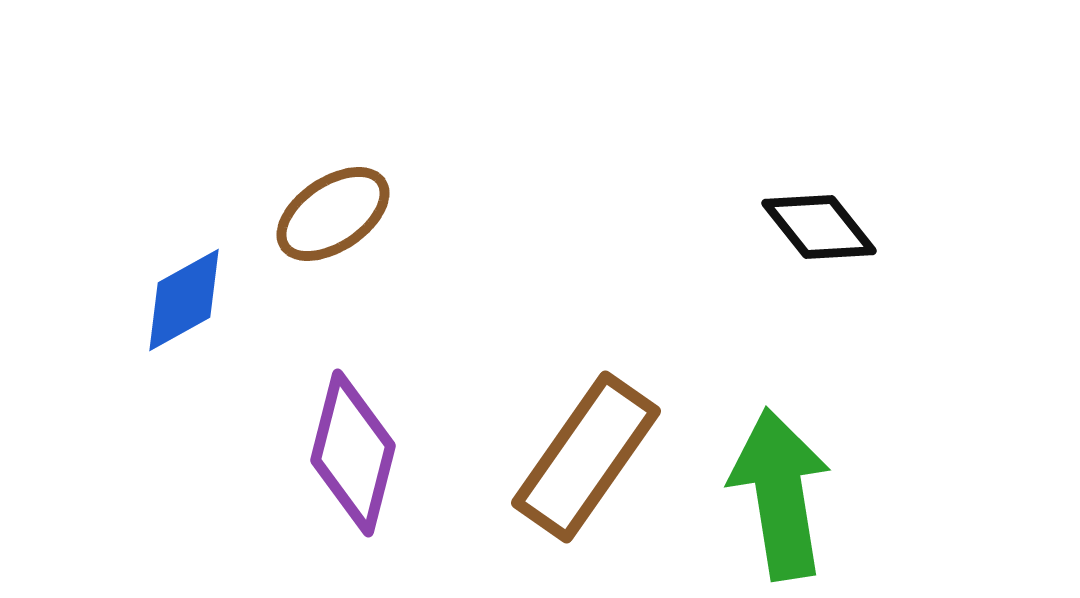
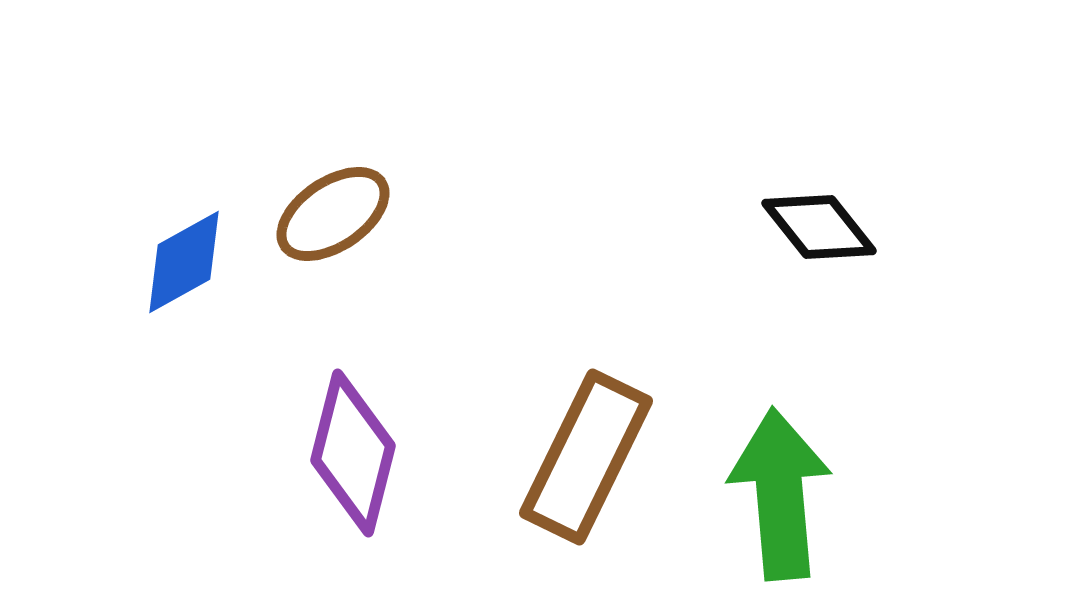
blue diamond: moved 38 px up
brown rectangle: rotated 9 degrees counterclockwise
green arrow: rotated 4 degrees clockwise
